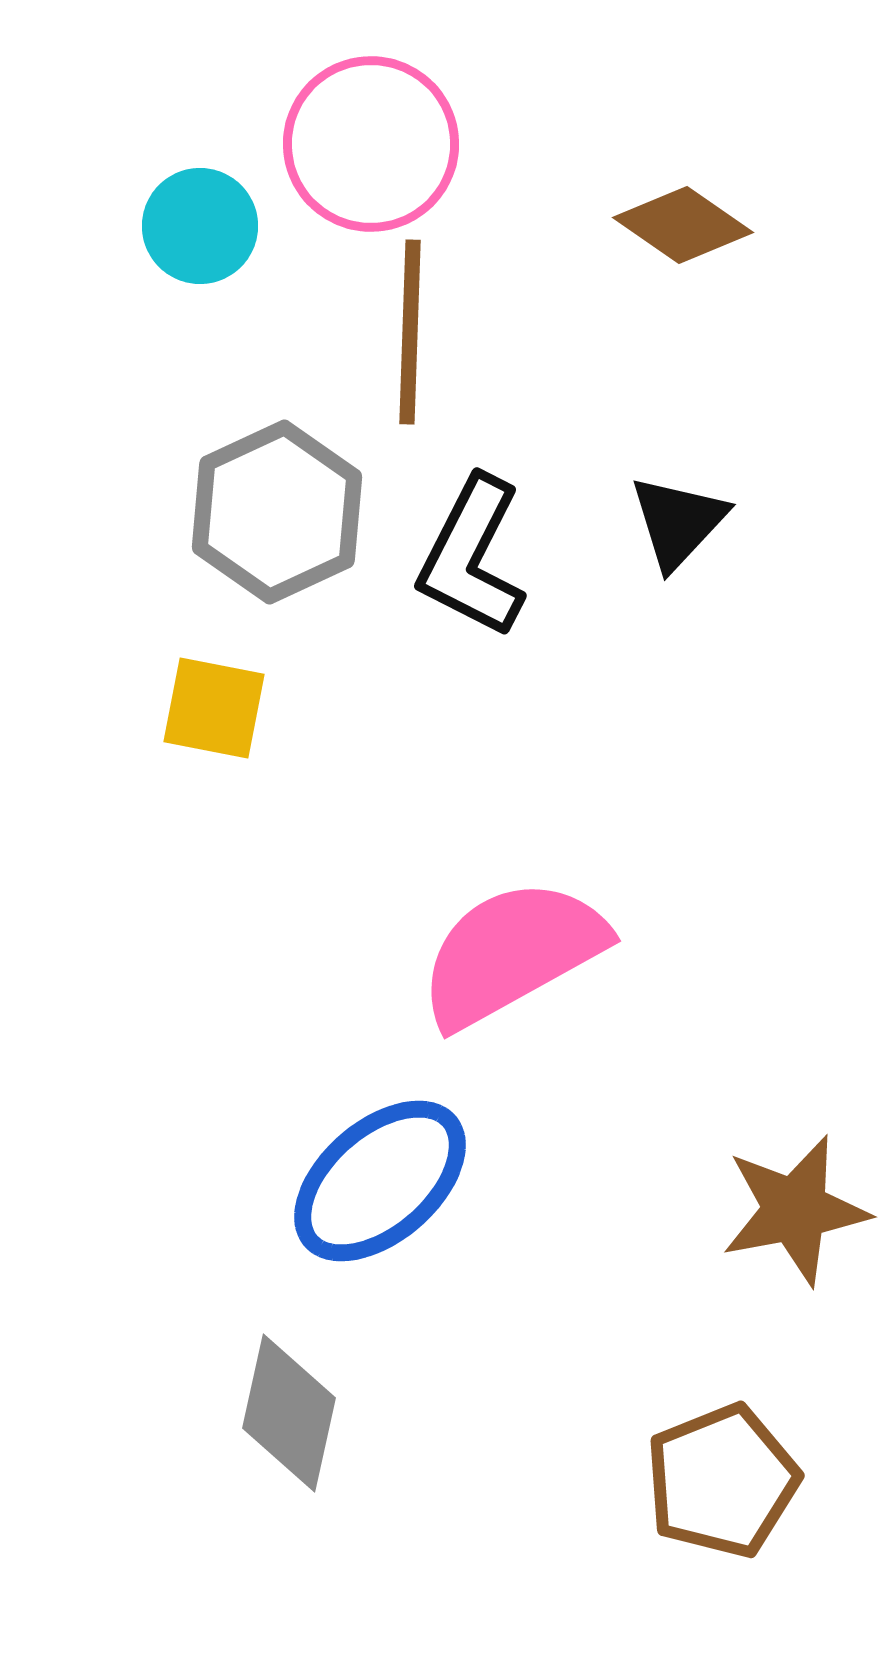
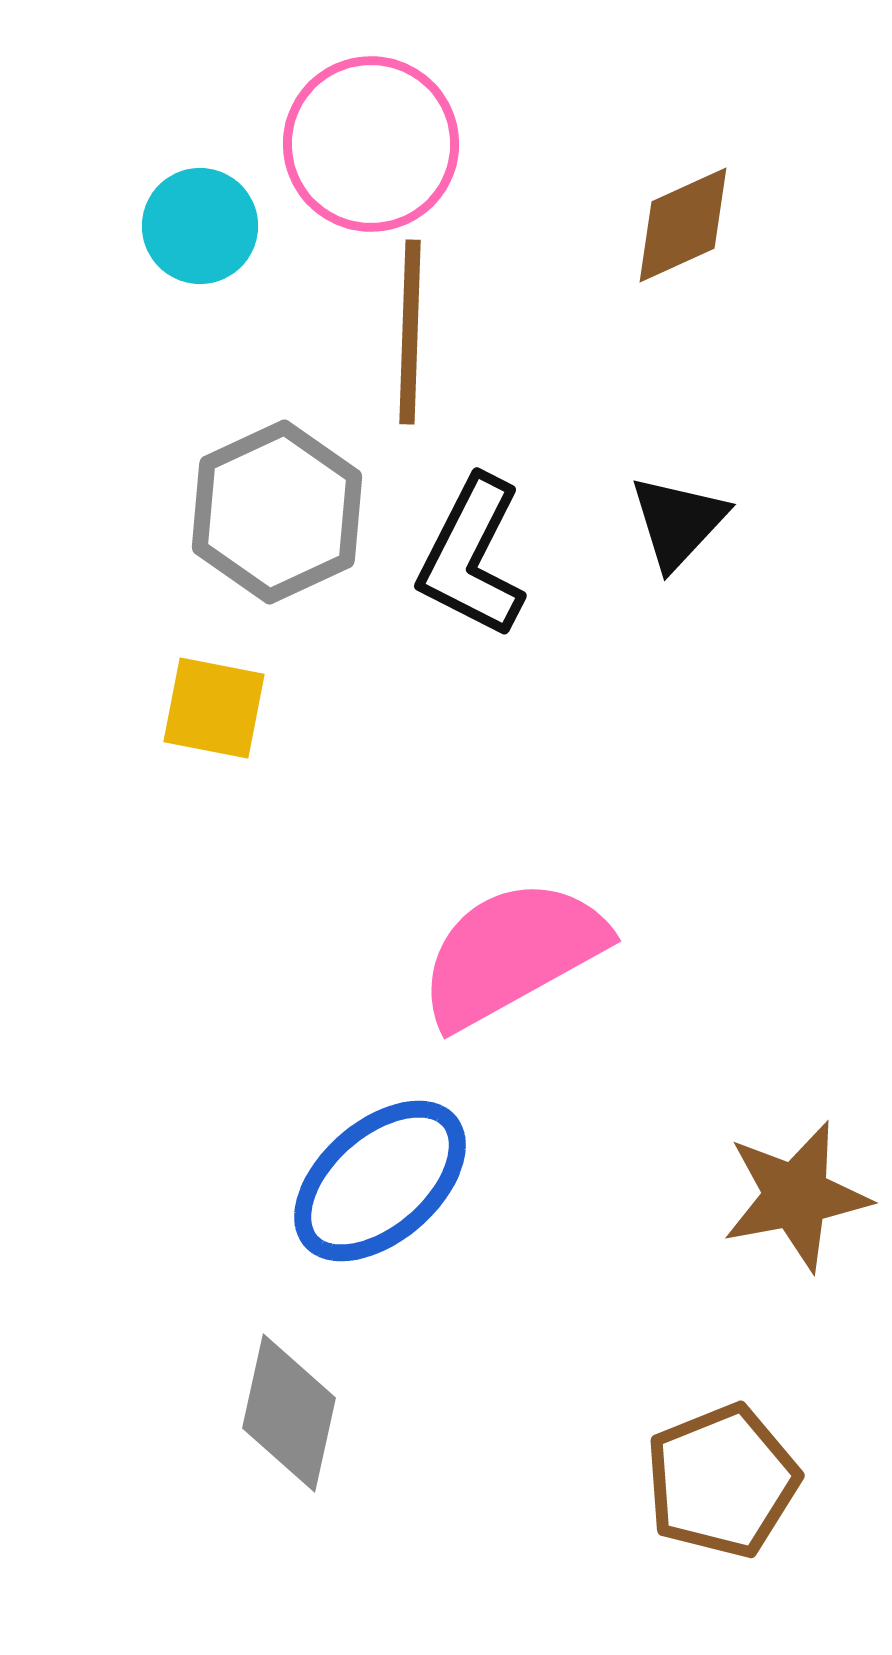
brown diamond: rotated 59 degrees counterclockwise
brown star: moved 1 px right, 14 px up
